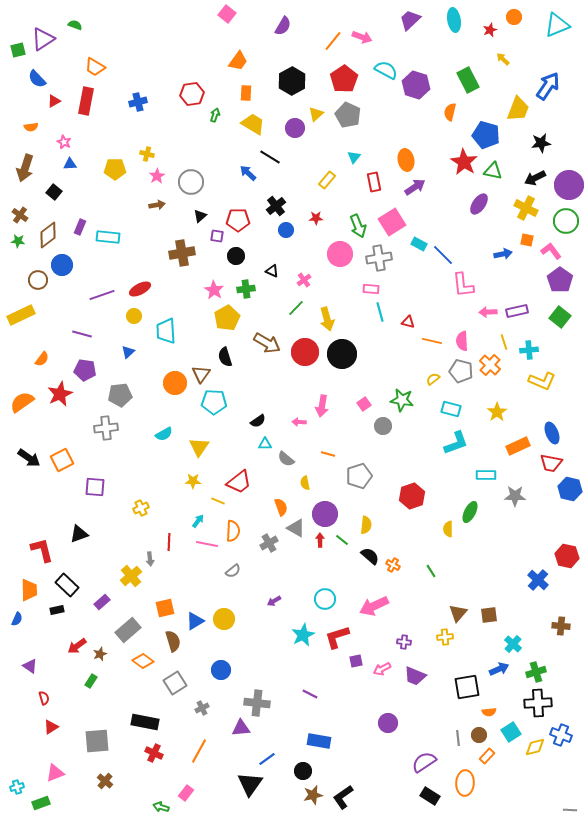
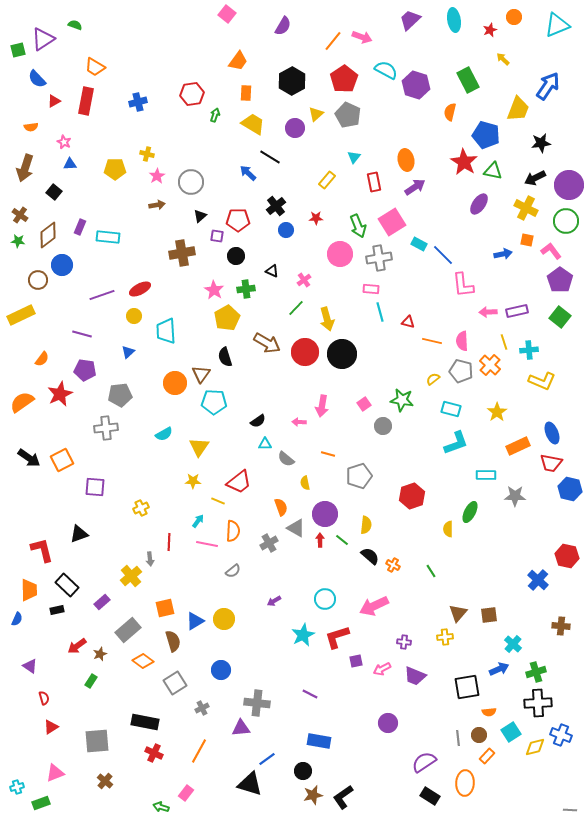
black triangle at (250, 784): rotated 48 degrees counterclockwise
